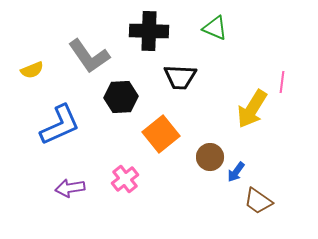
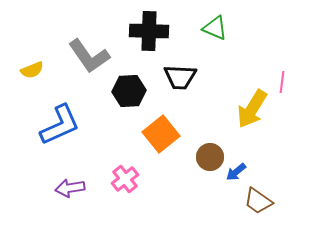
black hexagon: moved 8 px right, 6 px up
blue arrow: rotated 15 degrees clockwise
